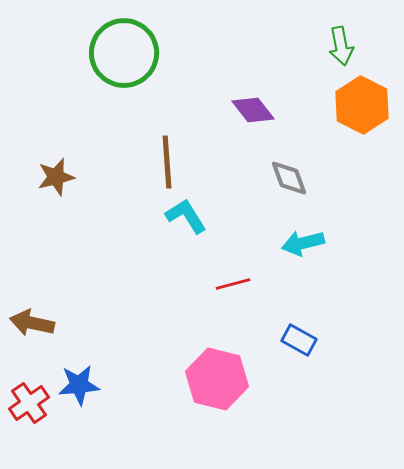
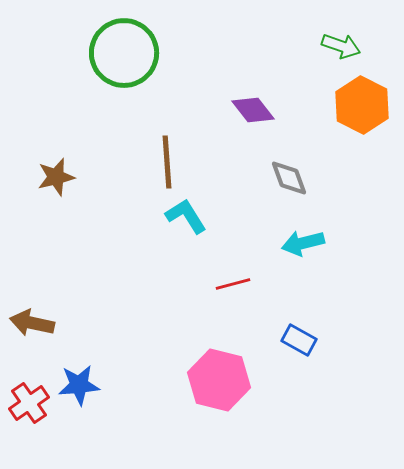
green arrow: rotated 60 degrees counterclockwise
pink hexagon: moved 2 px right, 1 px down
